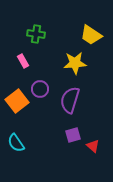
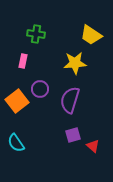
pink rectangle: rotated 40 degrees clockwise
